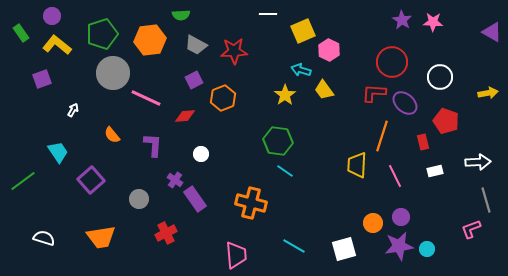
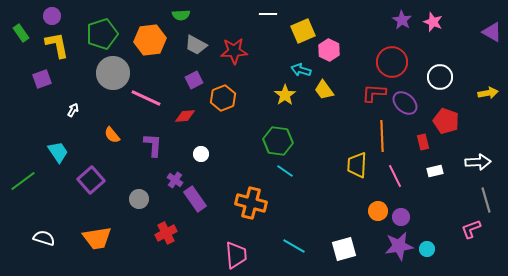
pink star at (433, 22): rotated 18 degrees clockwise
yellow L-shape at (57, 45): rotated 40 degrees clockwise
orange line at (382, 136): rotated 20 degrees counterclockwise
orange circle at (373, 223): moved 5 px right, 12 px up
orange trapezoid at (101, 237): moved 4 px left, 1 px down
